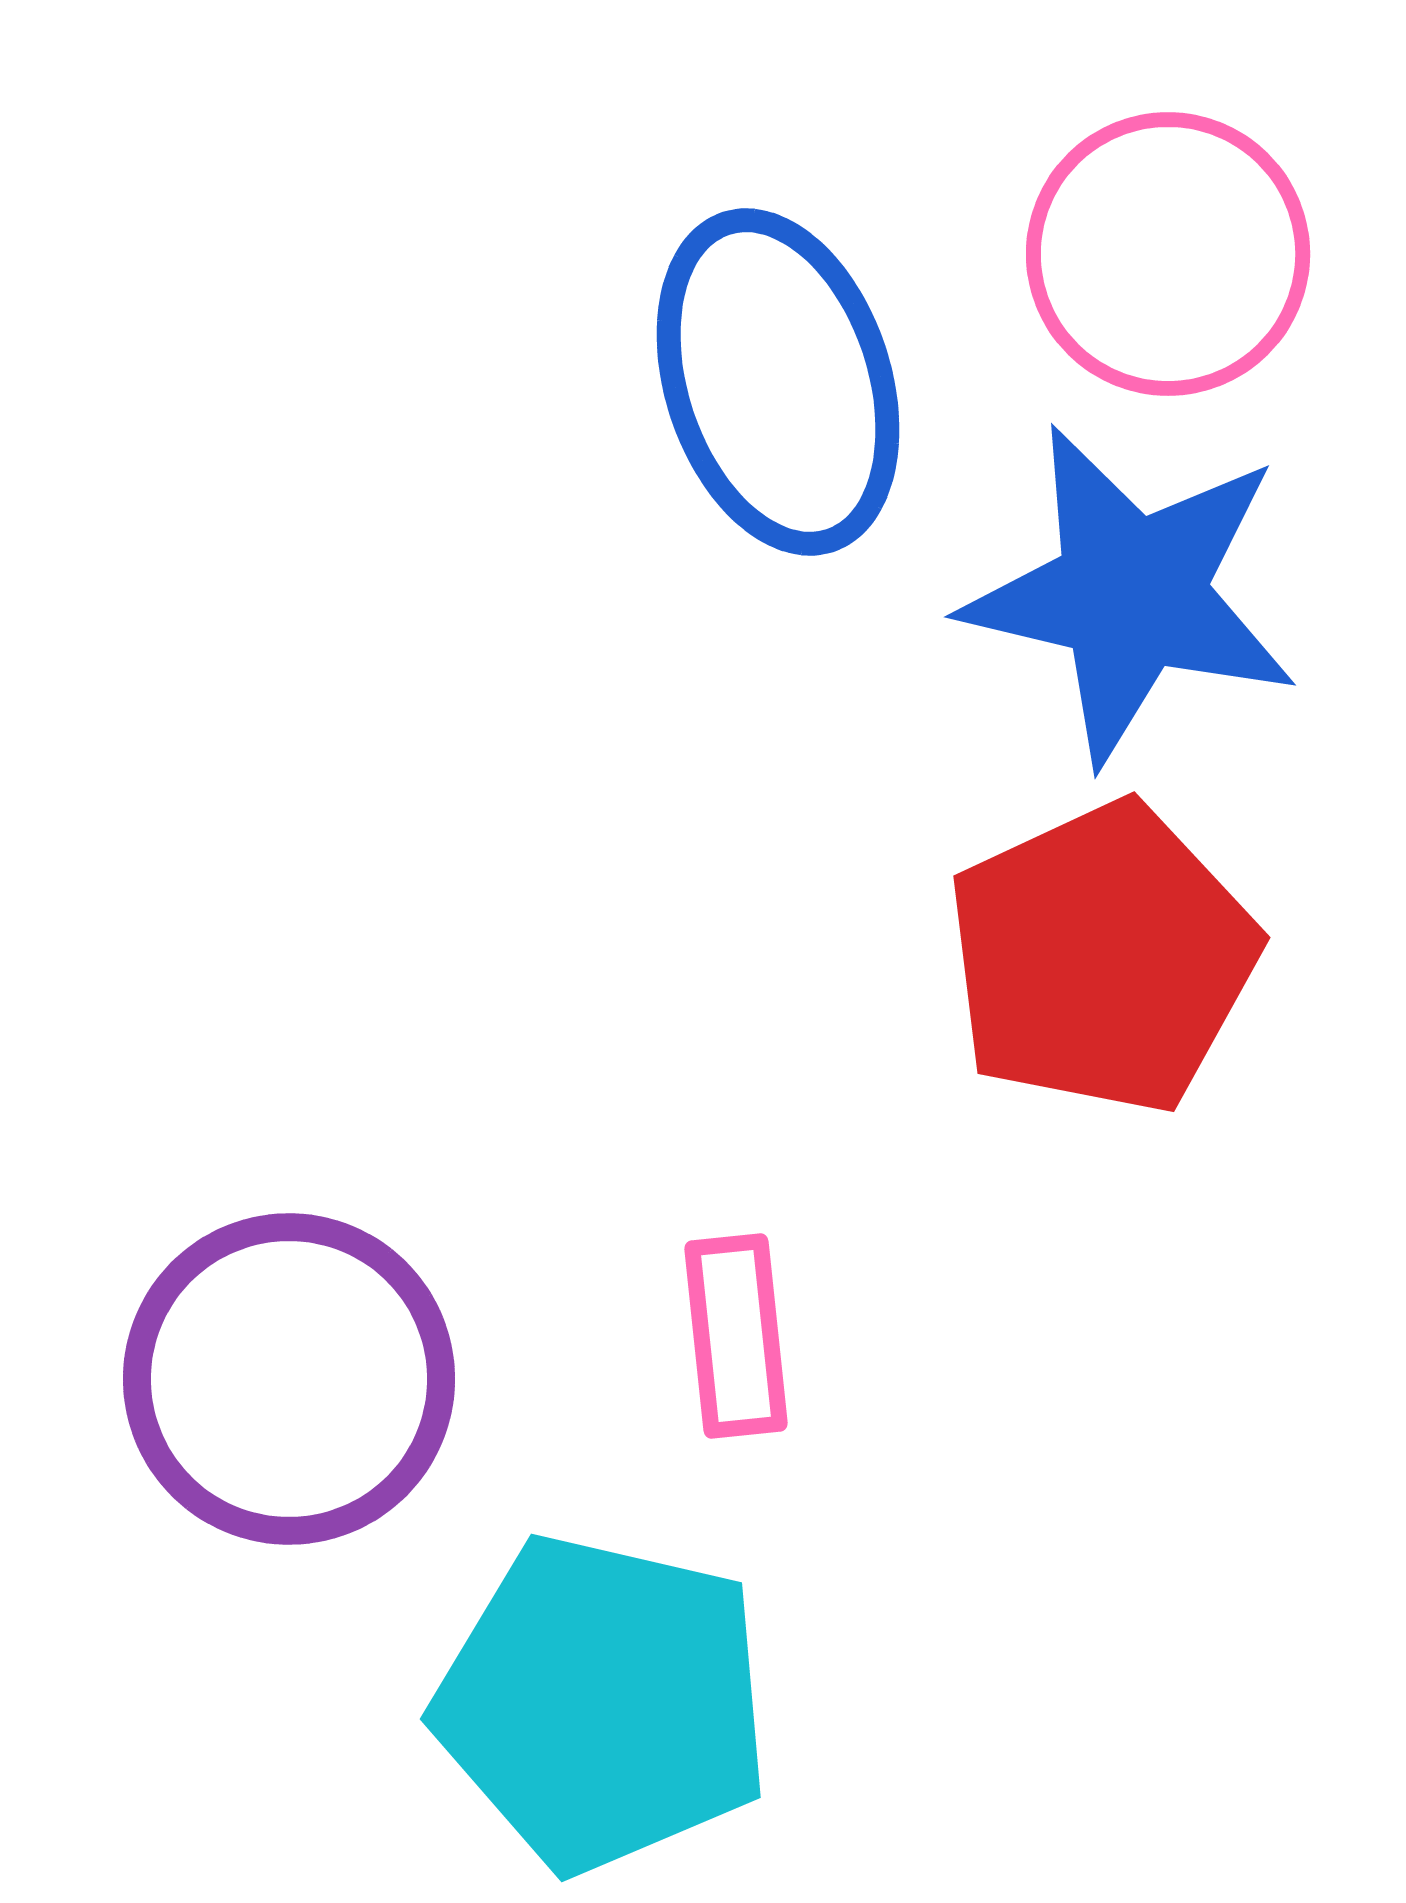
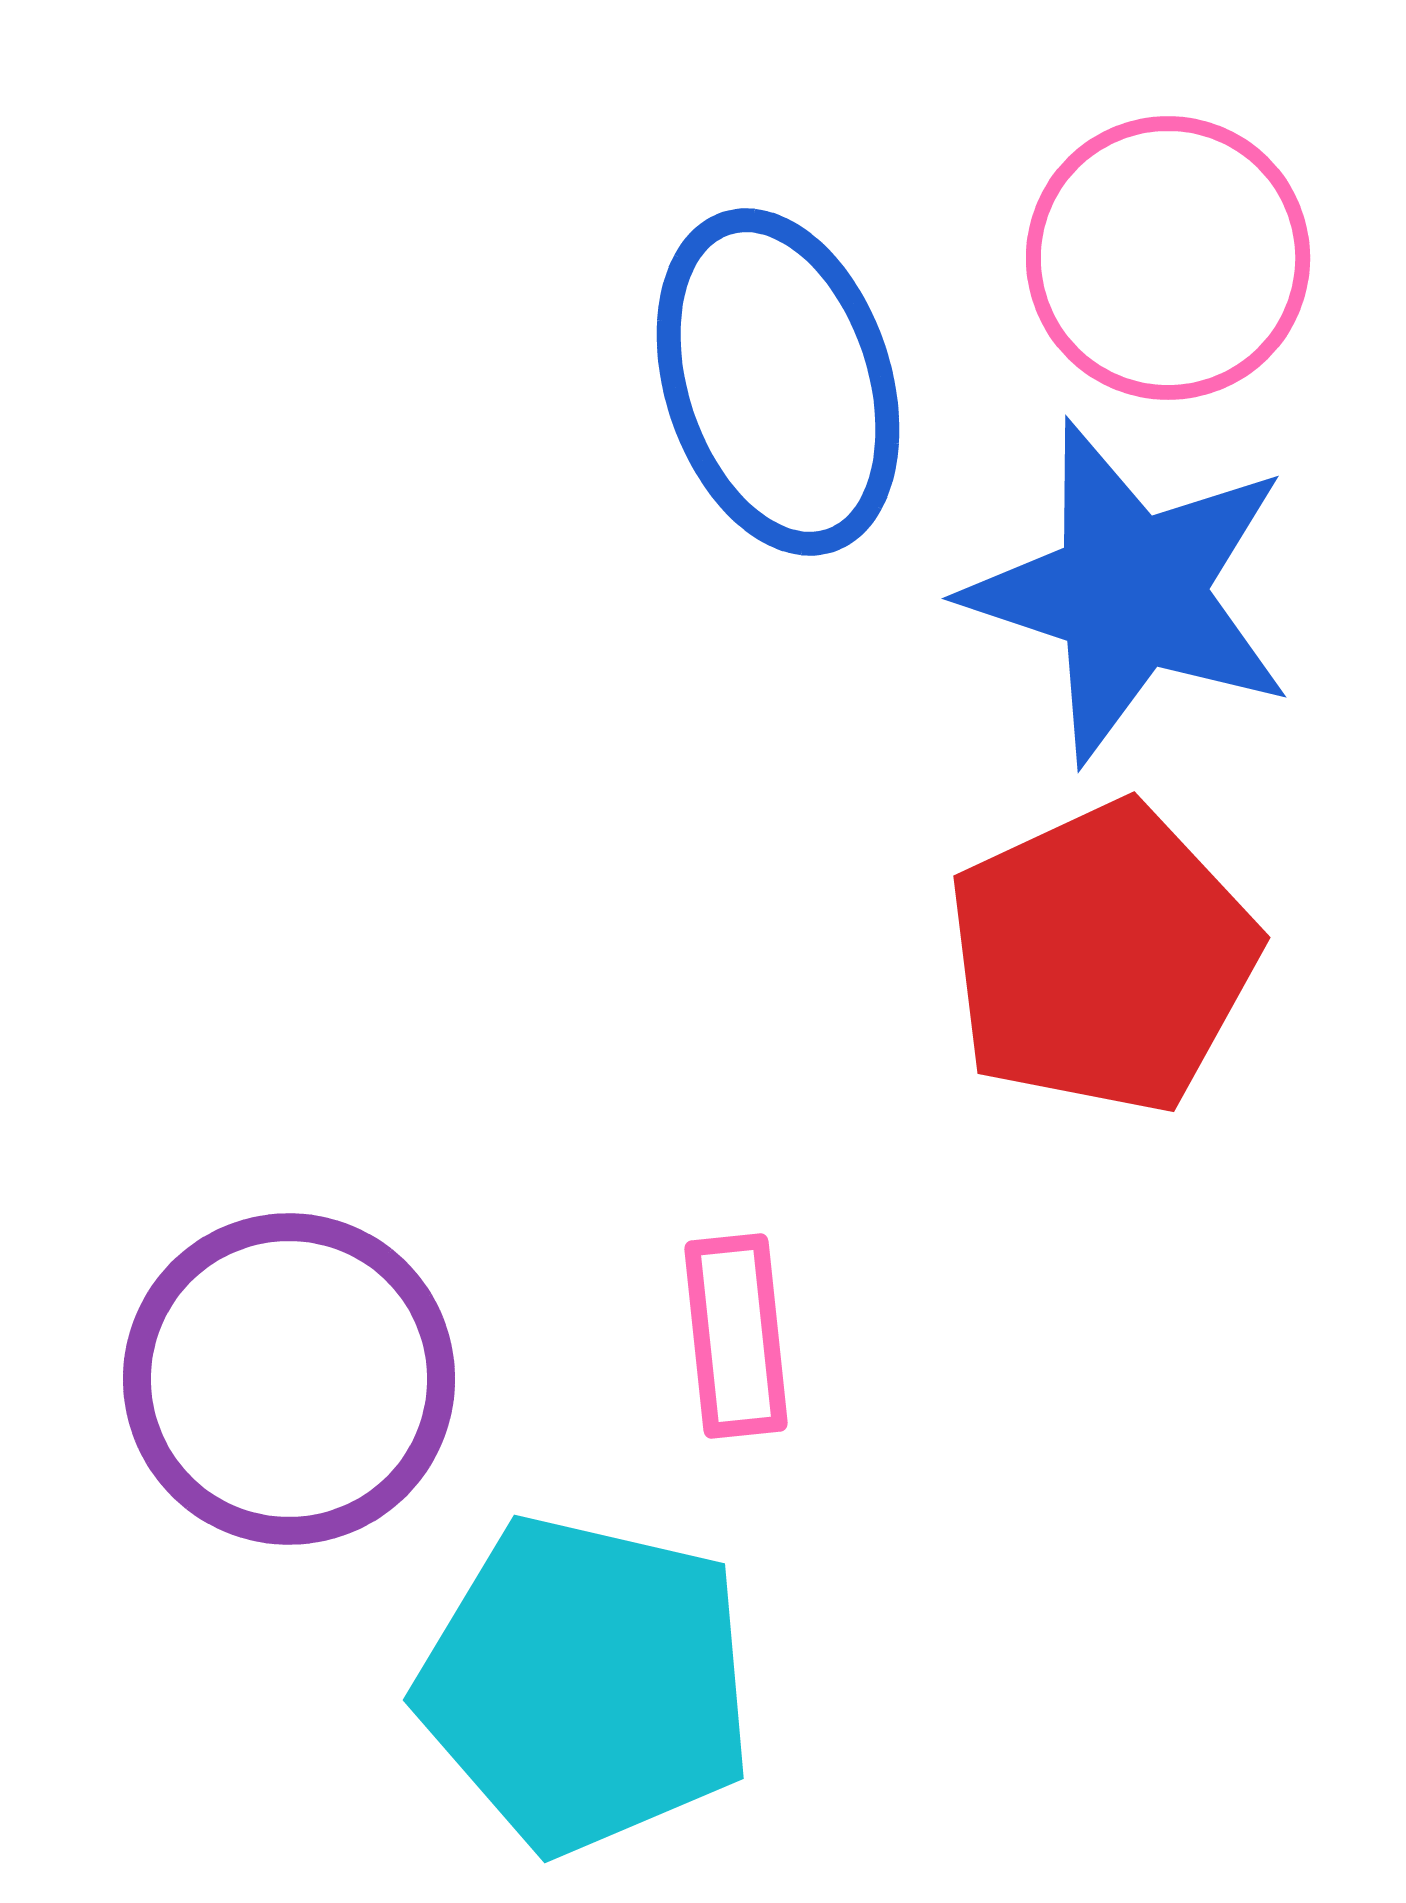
pink circle: moved 4 px down
blue star: moved 1 px left, 2 px up; rotated 5 degrees clockwise
cyan pentagon: moved 17 px left, 19 px up
